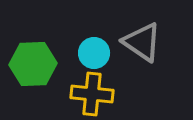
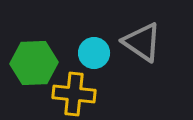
green hexagon: moved 1 px right, 1 px up
yellow cross: moved 18 px left
